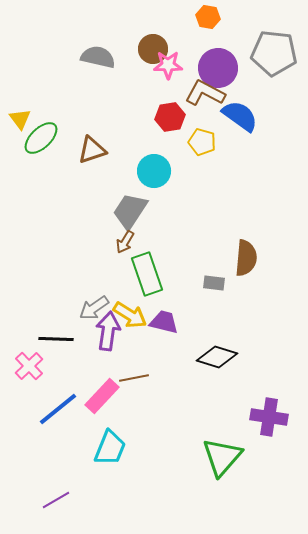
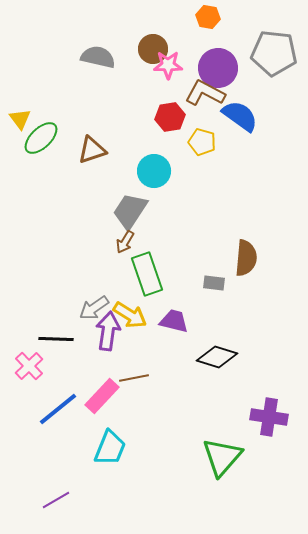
purple trapezoid: moved 10 px right, 1 px up
